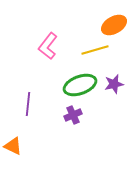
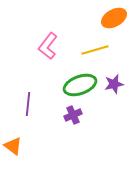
orange ellipse: moved 7 px up
orange triangle: rotated 12 degrees clockwise
